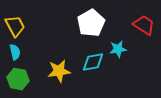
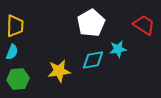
yellow trapezoid: rotated 30 degrees clockwise
cyan semicircle: moved 3 px left; rotated 35 degrees clockwise
cyan diamond: moved 2 px up
green hexagon: rotated 15 degrees counterclockwise
